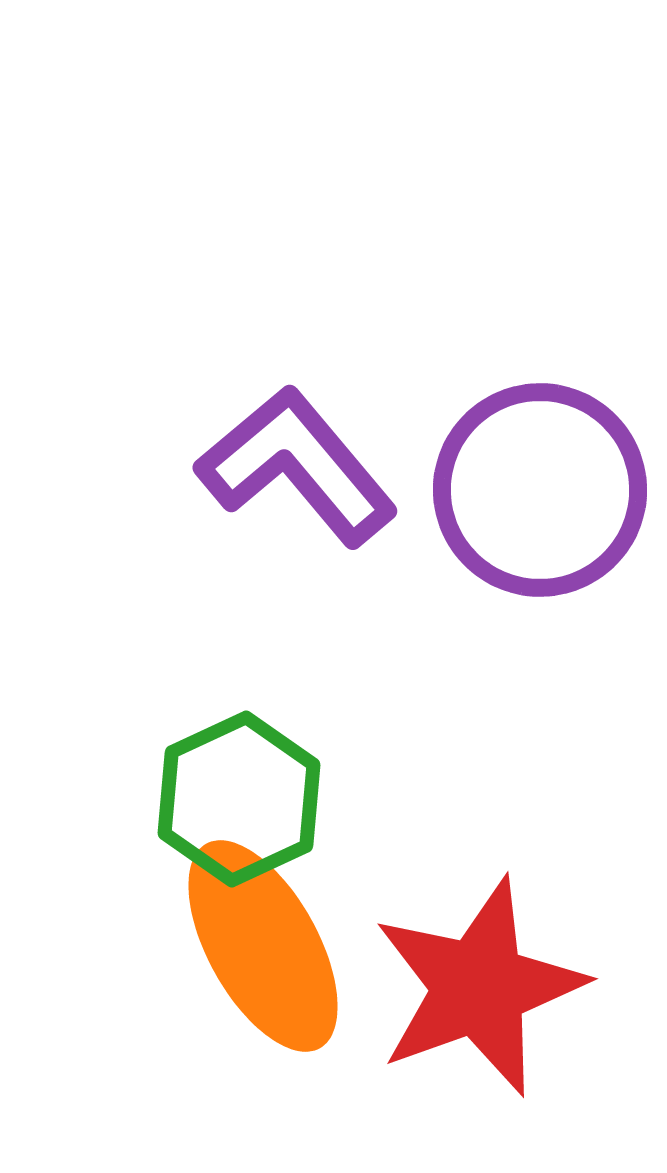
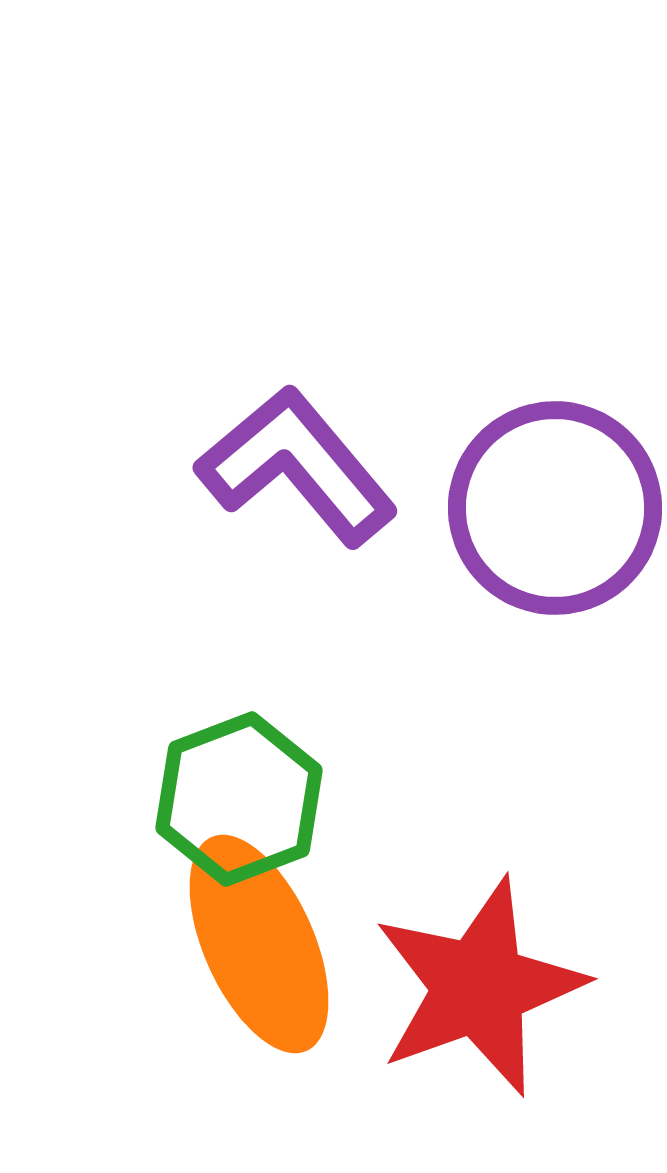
purple circle: moved 15 px right, 18 px down
green hexagon: rotated 4 degrees clockwise
orange ellipse: moved 4 px left, 2 px up; rotated 5 degrees clockwise
